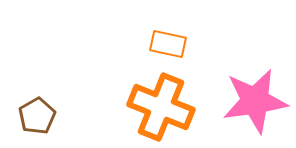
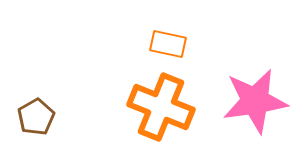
brown pentagon: moved 1 px left, 1 px down
